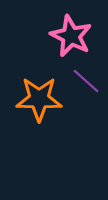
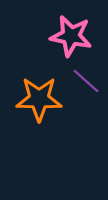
pink star: rotated 15 degrees counterclockwise
